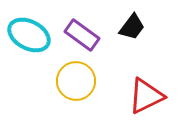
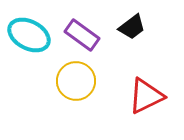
black trapezoid: rotated 16 degrees clockwise
